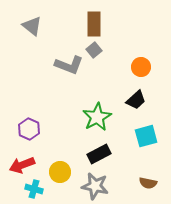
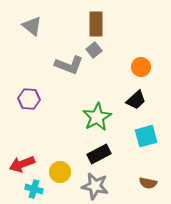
brown rectangle: moved 2 px right
purple hexagon: moved 30 px up; rotated 20 degrees counterclockwise
red arrow: moved 1 px up
